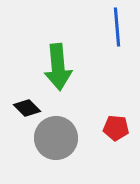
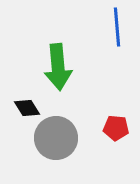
black diamond: rotated 12 degrees clockwise
